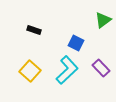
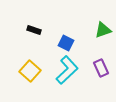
green triangle: moved 10 px down; rotated 18 degrees clockwise
blue square: moved 10 px left
purple rectangle: rotated 18 degrees clockwise
